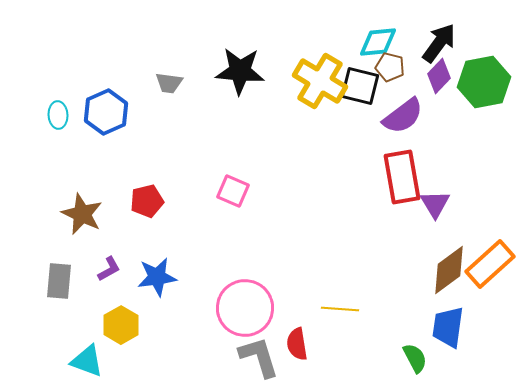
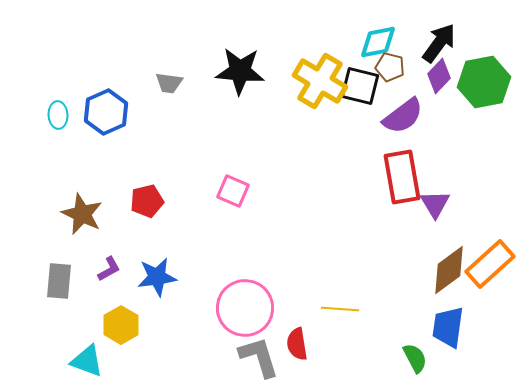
cyan diamond: rotated 6 degrees counterclockwise
